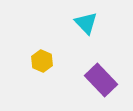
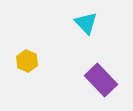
yellow hexagon: moved 15 px left
